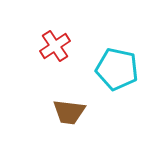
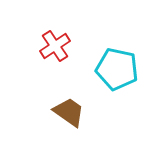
brown trapezoid: rotated 152 degrees counterclockwise
